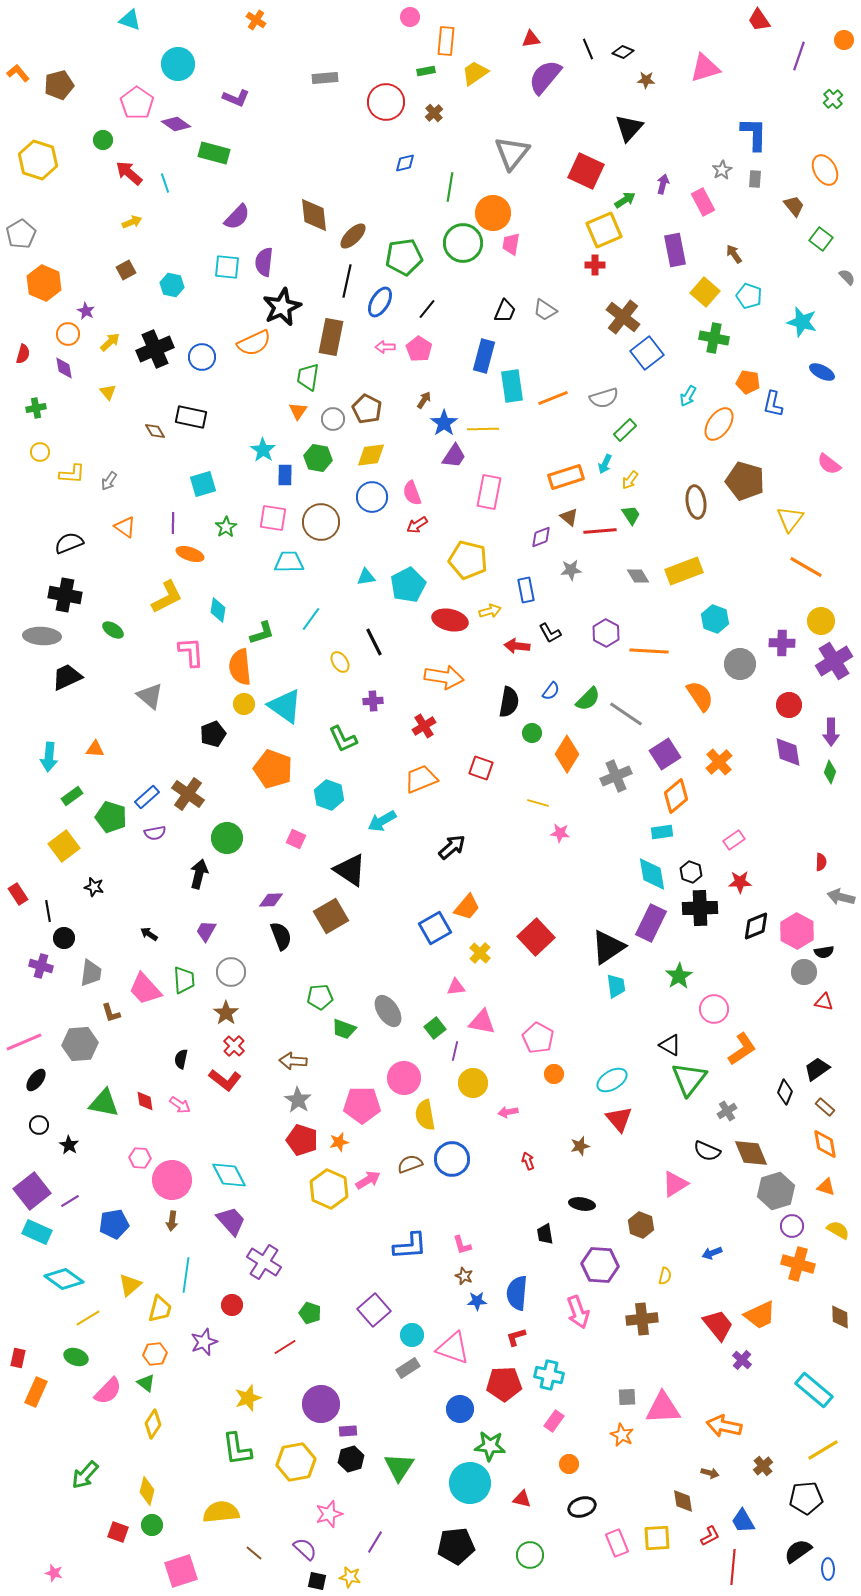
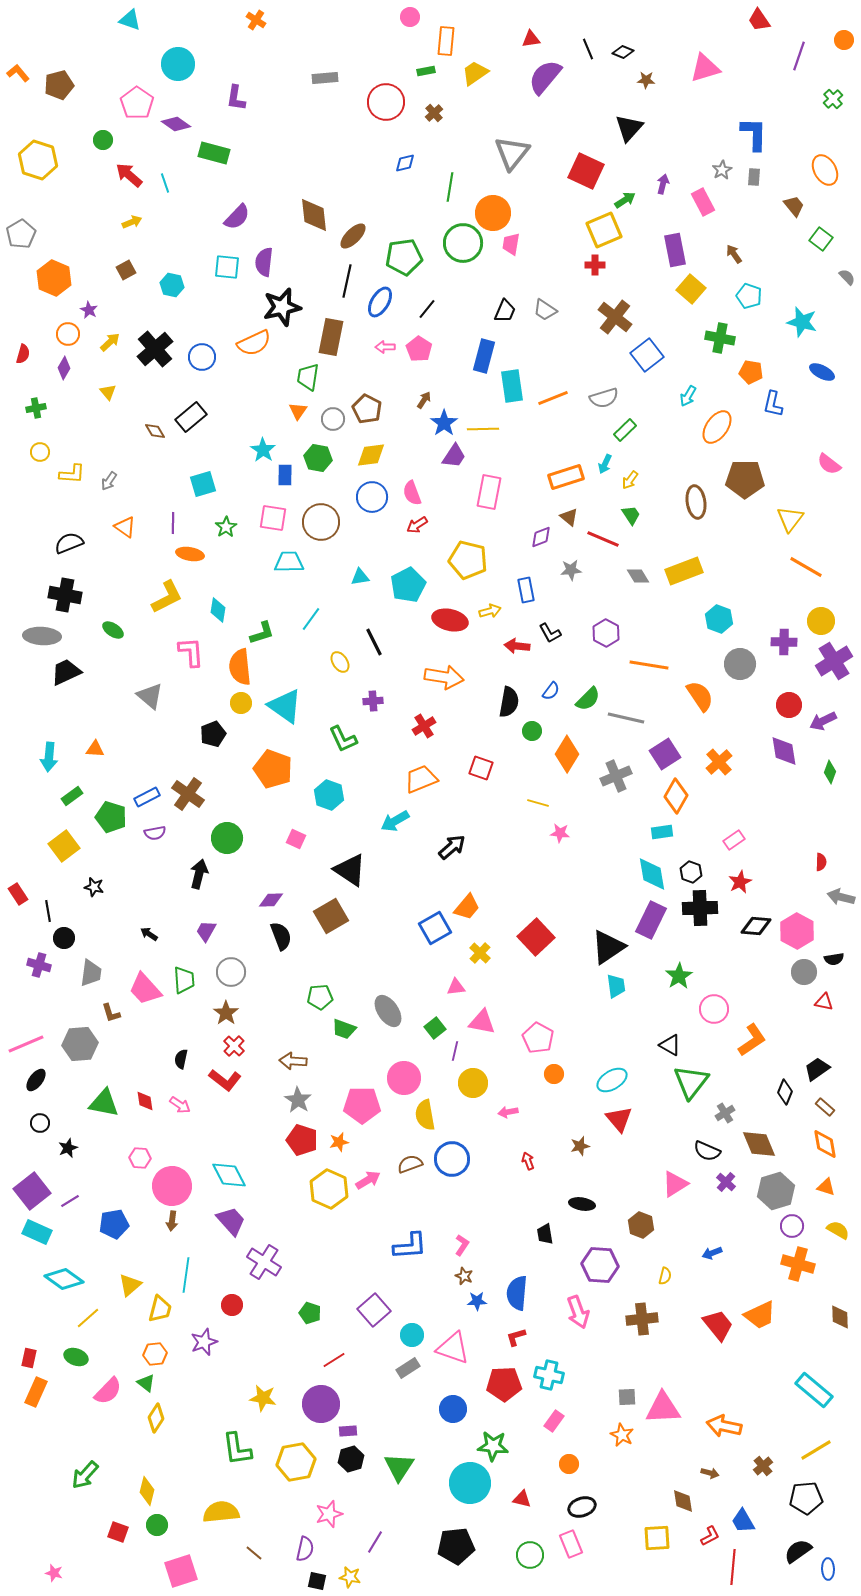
purple L-shape at (236, 98): rotated 76 degrees clockwise
red arrow at (129, 173): moved 2 px down
gray rectangle at (755, 179): moved 1 px left, 2 px up
orange hexagon at (44, 283): moved 10 px right, 5 px up
yellow square at (705, 292): moved 14 px left, 3 px up
black star at (282, 307): rotated 12 degrees clockwise
purple star at (86, 311): moved 3 px right, 1 px up
brown cross at (623, 317): moved 8 px left
green cross at (714, 338): moved 6 px right
black cross at (155, 349): rotated 18 degrees counterclockwise
blue square at (647, 353): moved 2 px down
purple diamond at (64, 368): rotated 40 degrees clockwise
orange pentagon at (748, 382): moved 3 px right, 10 px up
black rectangle at (191, 417): rotated 52 degrees counterclockwise
orange ellipse at (719, 424): moved 2 px left, 3 px down
brown pentagon at (745, 481): moved 2 px up; rotated 15 degrees counterclockwise
red line at (600, 531): moved 3 px right, 8 px down; rotated 28 degrees clockwise
orange ellipse at (190, 554): rotated 8 degrees counterclockwise
cyan triangle at (366, 577): moved 6 px left
cyan hexagon at (715, 619): moved 4 px right
purple cross at (782, 643): moved 2 px right, 1 px up
orange line at (649, 651): moved 14 px down; rotated 6 degrees clockwise
black trapezoid at (67, 677): moved 1 px left, 5 px up
yellow circle at (244, 704): moved 3 px left, 1 px up
gray line at (626, 714): moved 4 px down; rotated 21 degrees counterclockwise
purple arrow at (831, 732): moved 8 px left, 11 px up; rotated 64 degrees clockwise
green circle at (532, 733): moved 2 px up
purple diamond at (788, 752): moved 4 px left, 1 px up
orange diamond at (676, 796): rotated 20 degrees counterclockwise
blue rectangle at (147, 797): rotated 15 degrees clockwise
cyan arrow at (382, 821): moved 13 px right
red star at (740, 882): rotated 25 degrees counterclockwise
purple rectangle at (651, 923): moved 3 px up
black diamond at (756, 926): rotated 28 degrees clockwise
black semicircle at (824, 952): moved 10 px right, 7 px down
purple cross at (41, 966): moved 2 px left, 1 px up
pink line at (24, 1042): moved 2 px right, 2 px down
orange L-shape at (742, 1049): moved 10 px right, 9 px up
green triangle at (689, 1079): moved 2 px right, 3 px down
gray cross at (727, 1111): moved 2 px left, 2 px down
black circle at (39, 1125): moved 1 px right, 2 px up
black star at (69, 1145): moved 1 px left, 3 px down; rotated 18 degrees clockwise
brown diamond at (751, 1153): moved 8 px right, 9 px up
pink circle at (172, 1180): moved 6 px down
pink L-shape at (462, 1245): rotated 130 degrees counterclockwise
yellow line at (88, 1318): rotated 10 degrees counterclockwise
red line at (285, 1347): moved 49 px right, 13 px down
red rectangle at (18, 1358): moved 11 px right
purple cross at (742, 1360): moved 16 px left, 178 px up
yellow star at (248, 1398): moved 15 px right; rotated 28 degrees clockwise
blue circle at (460, 1409): moved 7 px left
yellow diamond at (153, 1424): moved 3 px right, 6 px up
green star at (490, 1446): moved 3 px right
yellow line at (823, 1450): moved 7 px left
green circle at (152, 1525): moved 5 px right
pink rectangle at (617, 1543): moved 46 px left, 1 px down
purple semicircle at (305, 1549): rotated 60 degrees clockwise
